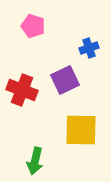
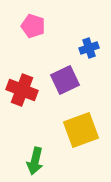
yellow square: rotated 21 degrees counterclockwise
